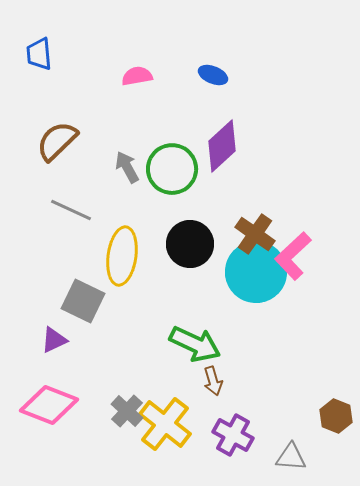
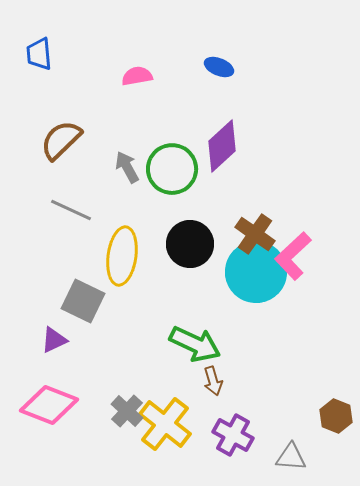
blue ellipse: moved 6 px right, 8 px up
brown semicircle: moved 4 px right, 1 px up
